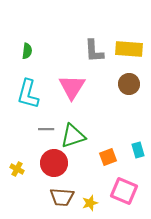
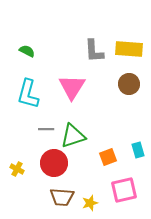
green semicircle: rotated 70 degrees counterclockwise
pink square: moved 1 px up; rotated 36 degrees counterclockwise
